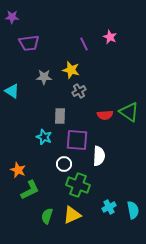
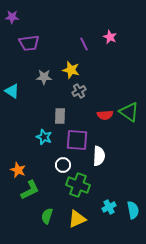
white circle: moved 1 px left, 1 px down
yellow triangle: moved 5 px right, 4 px down
